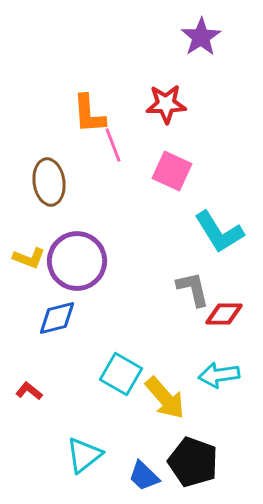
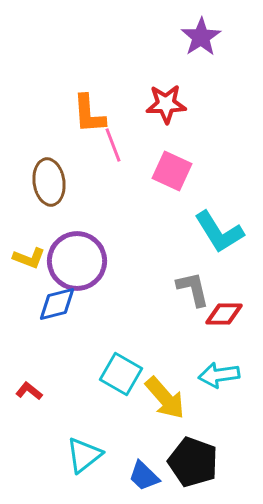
blue diamond: moved 14 px up
